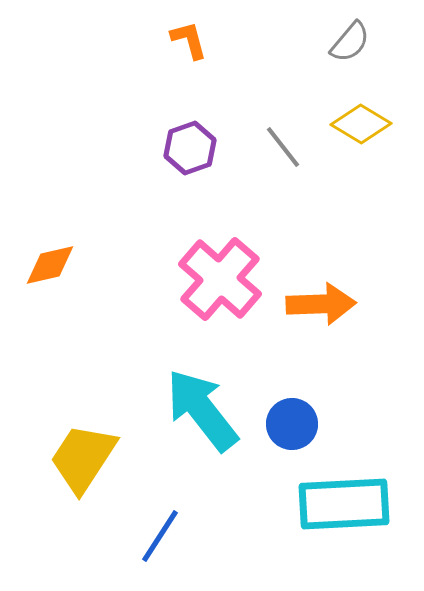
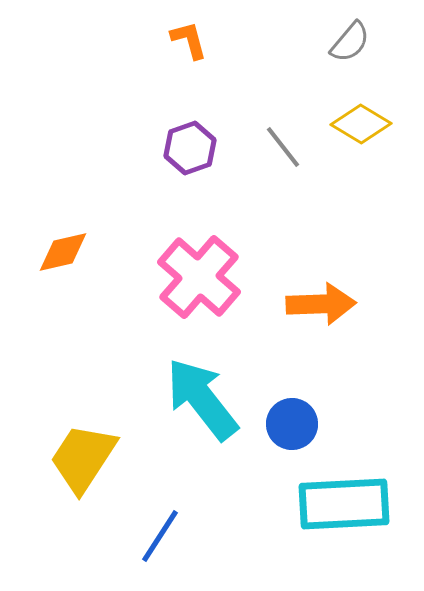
orange diamond: moved 13 px right, 13 px up
pink cross: moved 21 px left, 2 px up
cyan arrow: moved 11 px up
